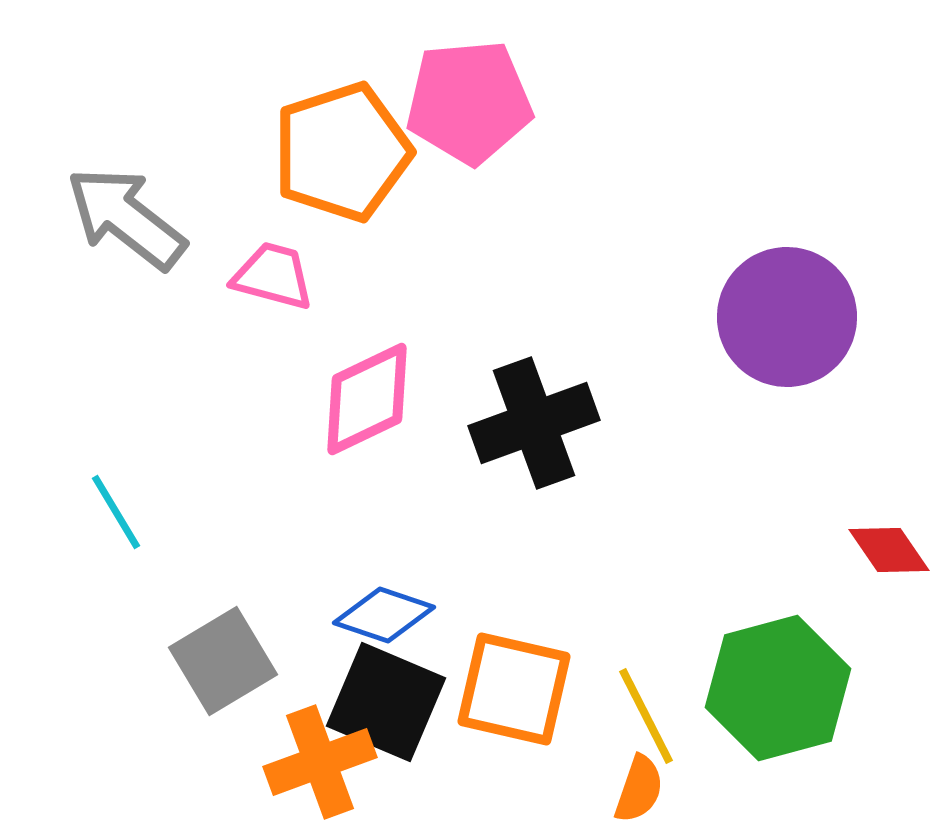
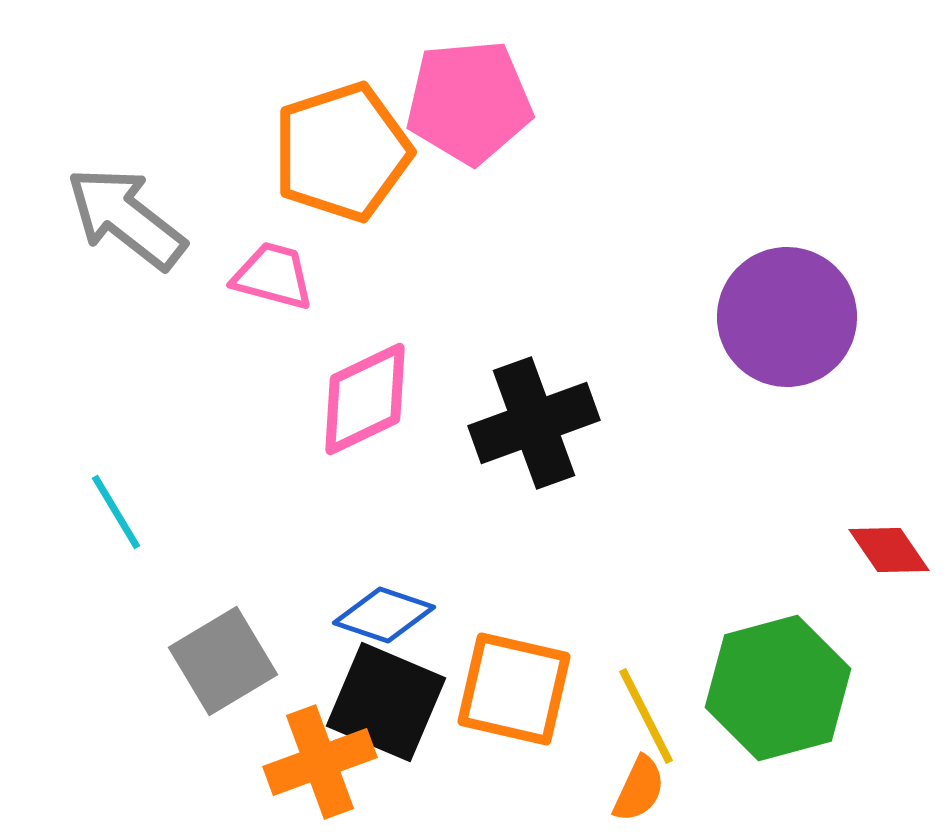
pink diamond: moved 2 px left
orange semicircle: rotated 6 degrees clockwise
